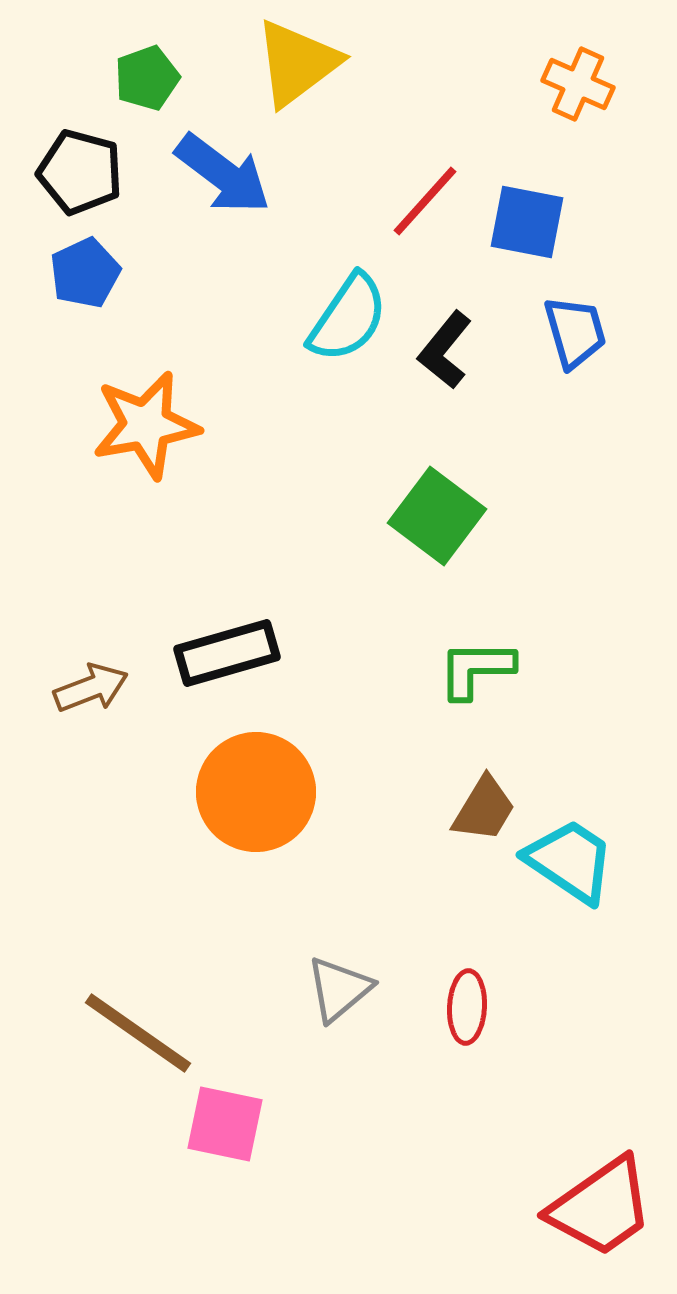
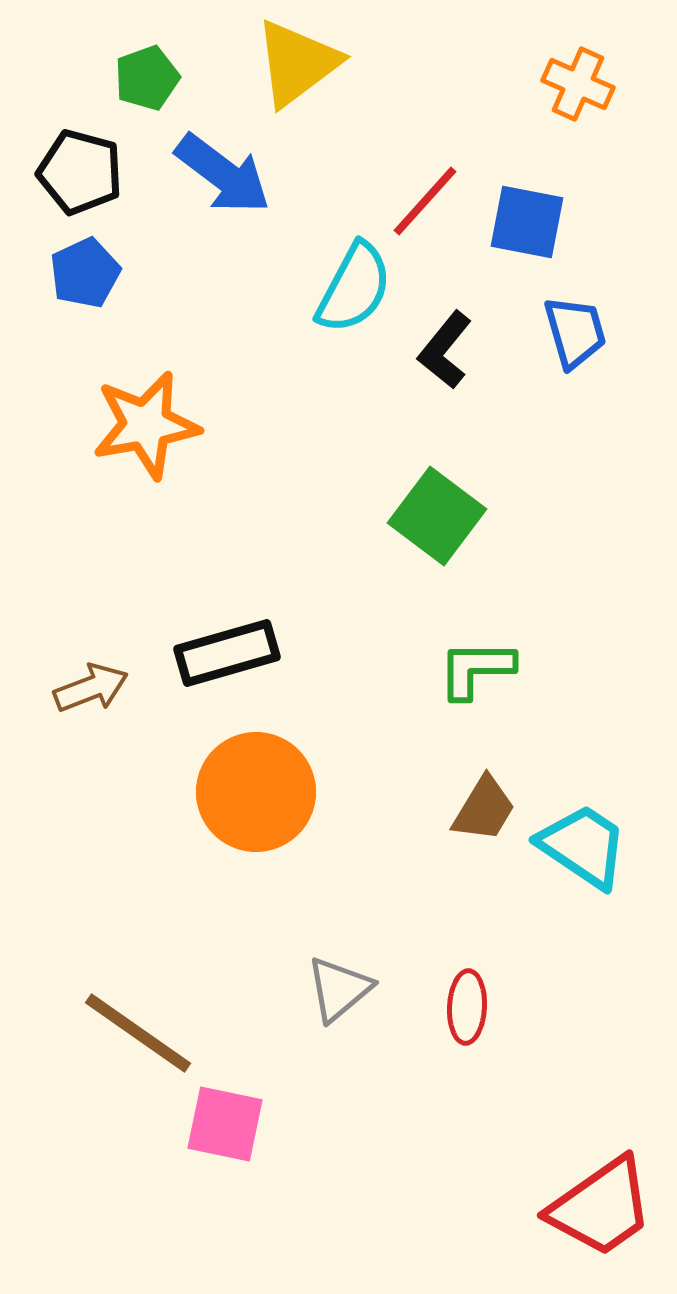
cyan semicircle: moved 6 px right, 30 px up; rotated 6 degrees counterclockwise
cyan trapezoid: moved 13 px right, 15 px up
